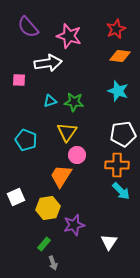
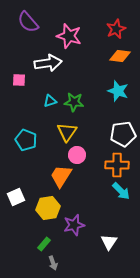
purple semicircle: moved 5 px up
